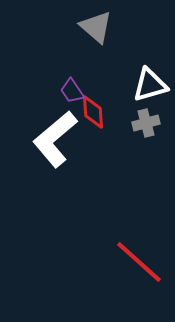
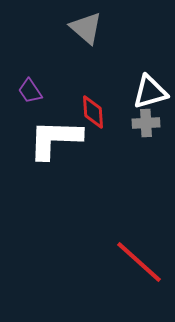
gray triangle: moved 10 px left, 1 px down
white triangle: moved 7 px down
purple trapezoid: moved 42 px left
gray cross: rotated 12 degrees clockwise
white L-shape: rotated 42 degrees clockwise
